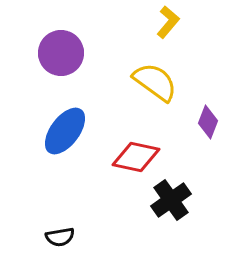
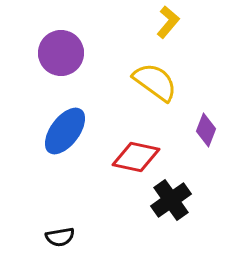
purple diamond: moved 2 px left, 8 px down
